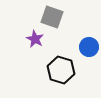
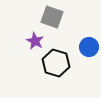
purple star: moved 2 px down
black hexagon: moved 5 px left, 7 px up
